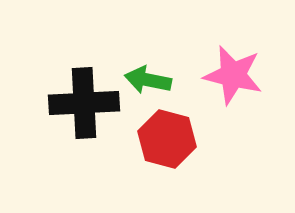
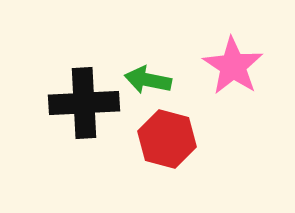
pink star: moved 9 px up; rotated 20 degrees clockwise
